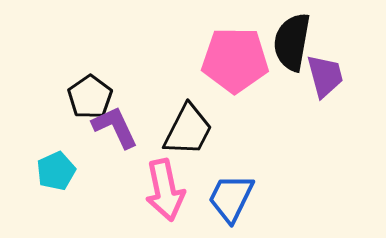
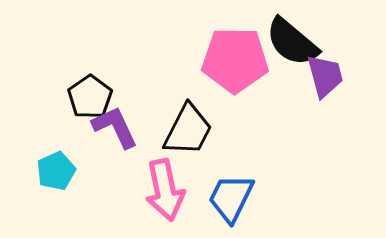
black semicircle: rotated 60 degrees counterclockwise
